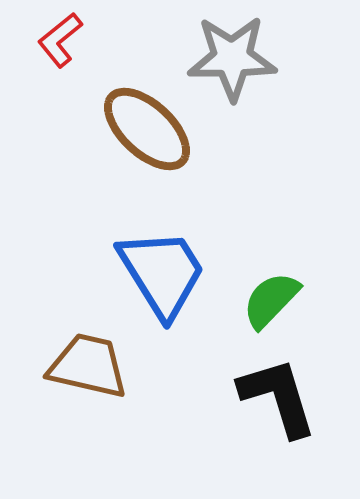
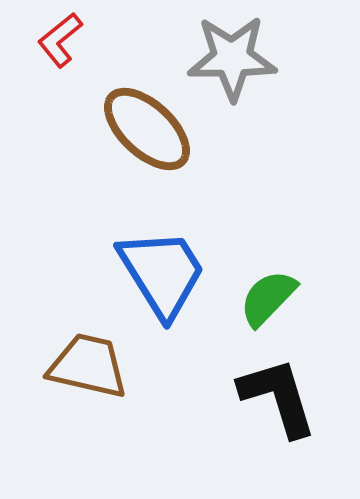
green semicircle: moved 3 px left, 2 px up
